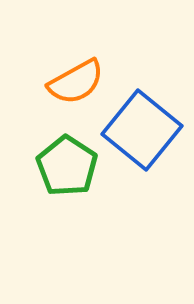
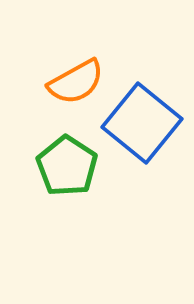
blue square: moved 7 px up
